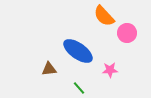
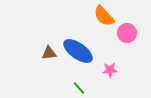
brown triangle: moved 16 px up
